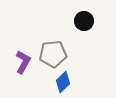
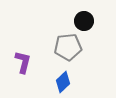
gray pentagon: moved 15 px right, 7 px up
purple L-shape: rotated 15 degrees counterclockwise
